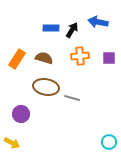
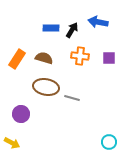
orange cross: rotated 12 degrees clockwise
